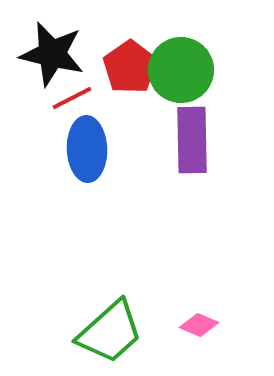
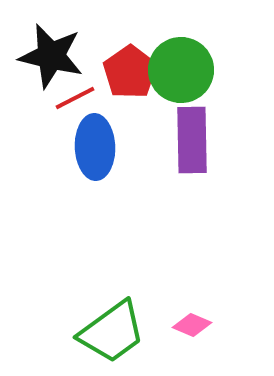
black star: moved 1 px left, 2 px down
red pentagon: moved 5 px down
red line: moved 3 px right
blue ellipse: moved 8 px right, 2 px up
pink diamond: moved 7 px left
green trapezoid: moved 2 px right; rotated 6 degrees clockwise
